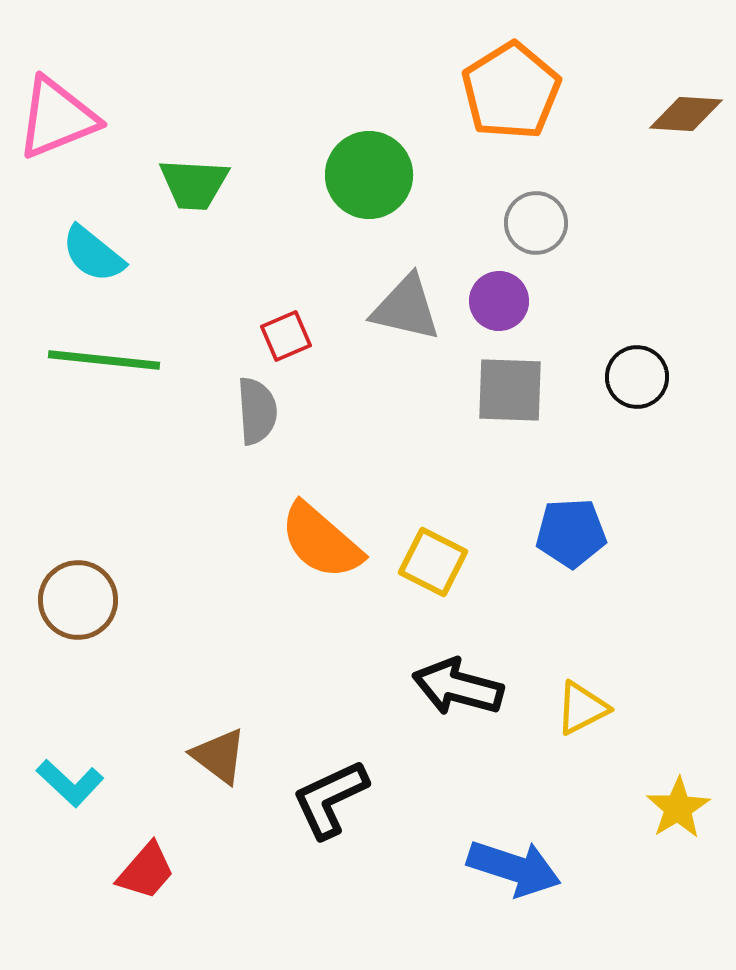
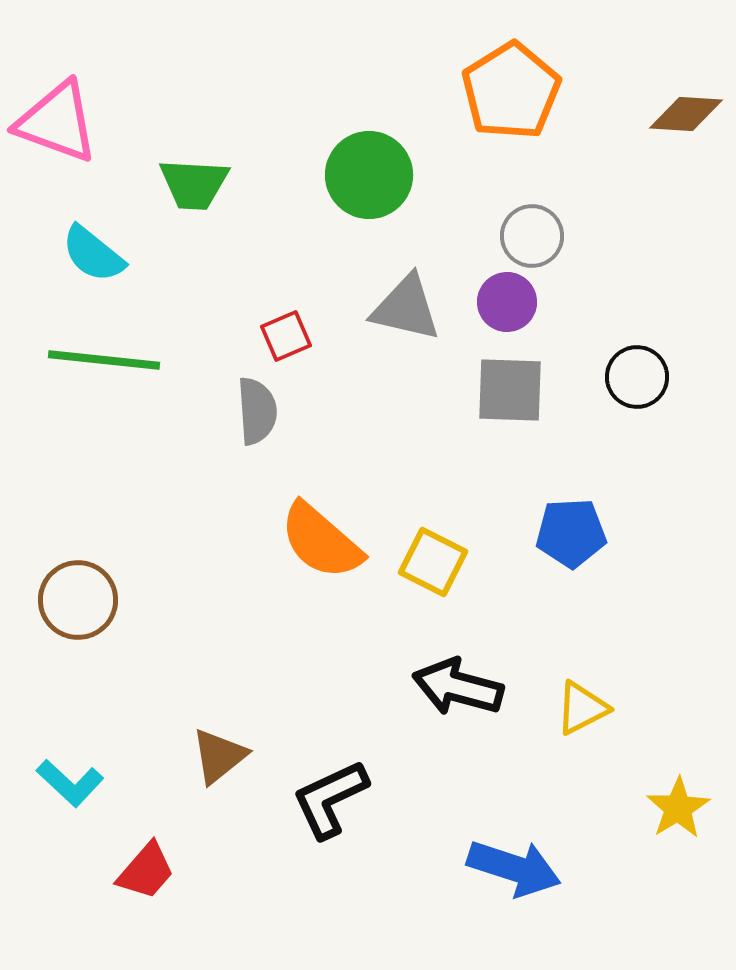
pink triangle: moved 4 px down; rotated 42 degrees clockwise
gray circle: moved 4 px left, 13 px down
purple circle: moved 8 px right, 1 px down
brown triangle: rotated 44 degrees clockwise
